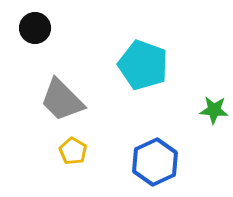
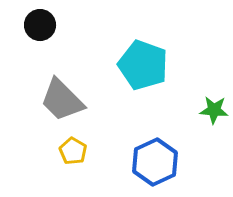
black circle: moved 5 px right, 3 px up
